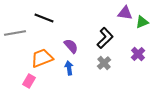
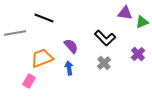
black L-shape: rotated 90 degrees clockwise
